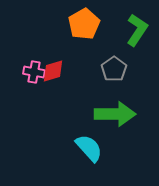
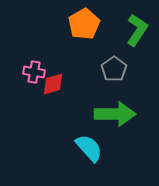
red diamond: moved 13 px down
